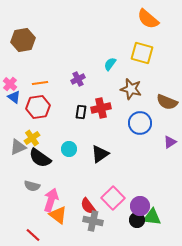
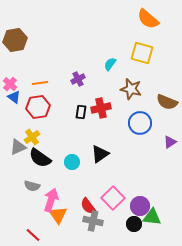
brown hexagon: moved 8 px left
yellow cross: moved 1 px up
cyan circle: moved 3 px right, 13 px down
orange triangle: rotated 18 degrees clockwise
black circle: moved 3 px left, 4 px down
